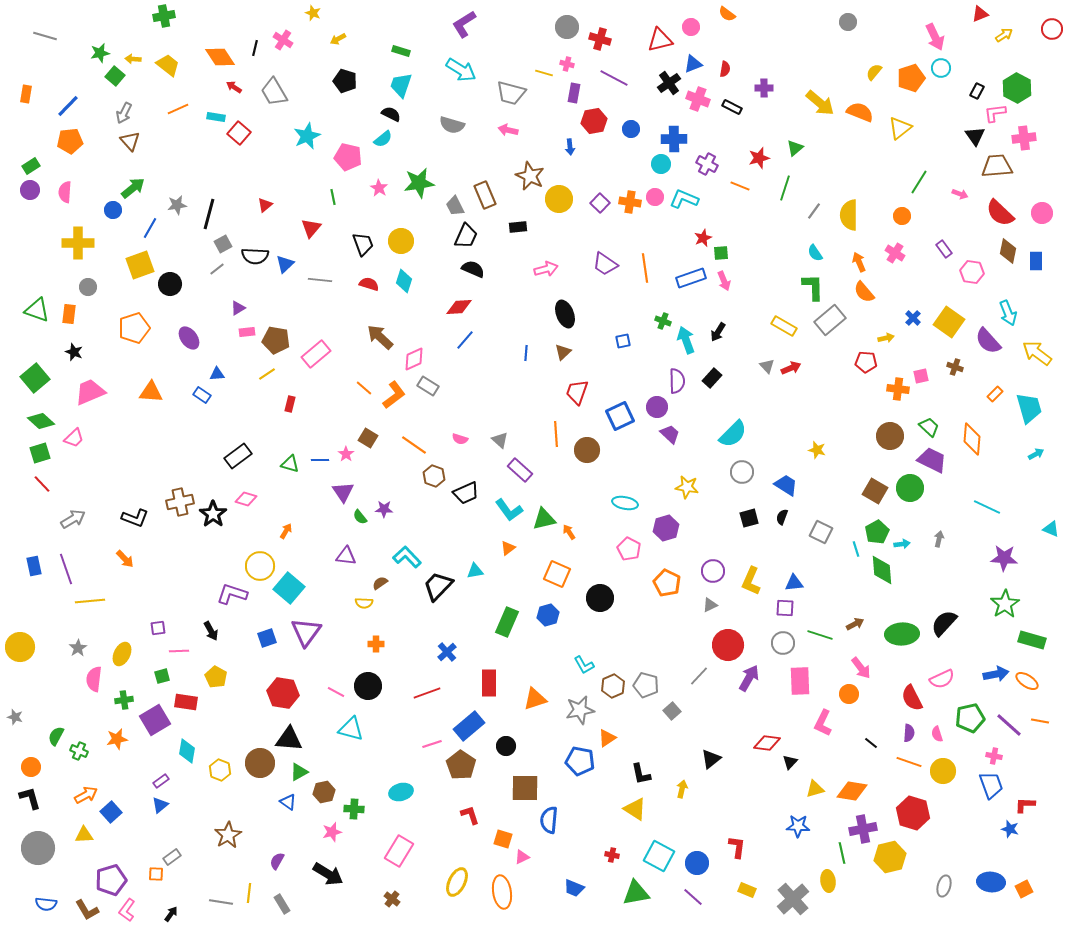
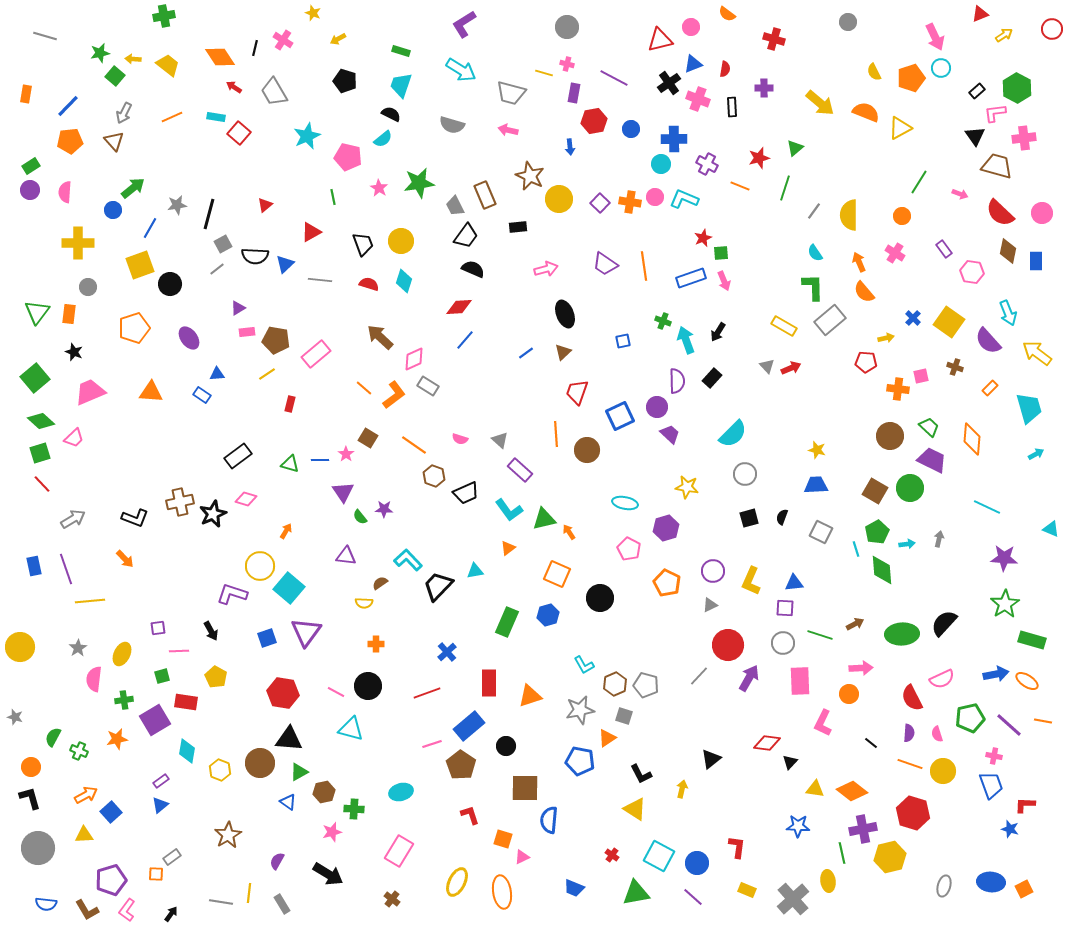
red cross at (600, 39): moved 174 px right
yellow semicircle at (874, 72): rotated 66 degrees counterclockwise
black rectangle at (977, 91): rotated 21 degrees clockwise
black rectangle at (732, 107): rotated 60 degrees clockwise
orange line at (178, 109): moved 6 px left, 8 px down
orange semicircle at (860, 112): moved 6 px right
yellow triangle at (900, 128): rotated 10 degrees clockwise
brown triangle at (130, 141): moved 16 px left
brown trapezoid at (997, 166): rotated 20 degrees clockwise
red triangle at (311, 228): moved 4 px down; rotated 20 degrees clockwise
black trapezoid at (466, 236): rotated 12 degrees clockwise
orange line at (645, 268): moved 1 px left, 2 px up
green triangle at (37, 310): moved 2 px down; rotated 48 degrees clockwise
blue line at (526, 353): rotated 49 degrees clockwise
orange rectangle at (995, 394): moved 5 px left, 6 px up
gray circle at (742, 472): moved 3 px right, 2 px down
blue trapezoid at (786, 485): moved 30 px right; rotated 35 degrees counterclockwise
black star at (213, 514): rotated 12 degrees clockwise
cyan arrow at (902, 544): moved 5 px right
cyan L-shape at (407, 557): moved 1 px right, 3 px down
pink arrow at (861, 668): rotated 55 degrees counterclockwise
brown hexagon at (613, 686): moved 2 px right, 2 px up
orange triangle at (535, 699): moved 5 px left, 3 px up
gray square at (672, 711): moved 48 px left, 5 px down; rotated 30 degrees counterclockwise
orange line at (1040, 721): moved 3 px right
green semicircle at (56, 736): moved 3 px left, 1 px down
orange line at (909, 762): moved 1 px right, 2 px down
black L-shape at (641, 774): rotated 15 degrees counterclockwise
yellow triangle at (815, 789): rotated 24 degrees clockwise
orange diamond at (852, 791): rotated 28 degrees clockwise
red cross at (612, 855): rotated 24 degrees clockwise
